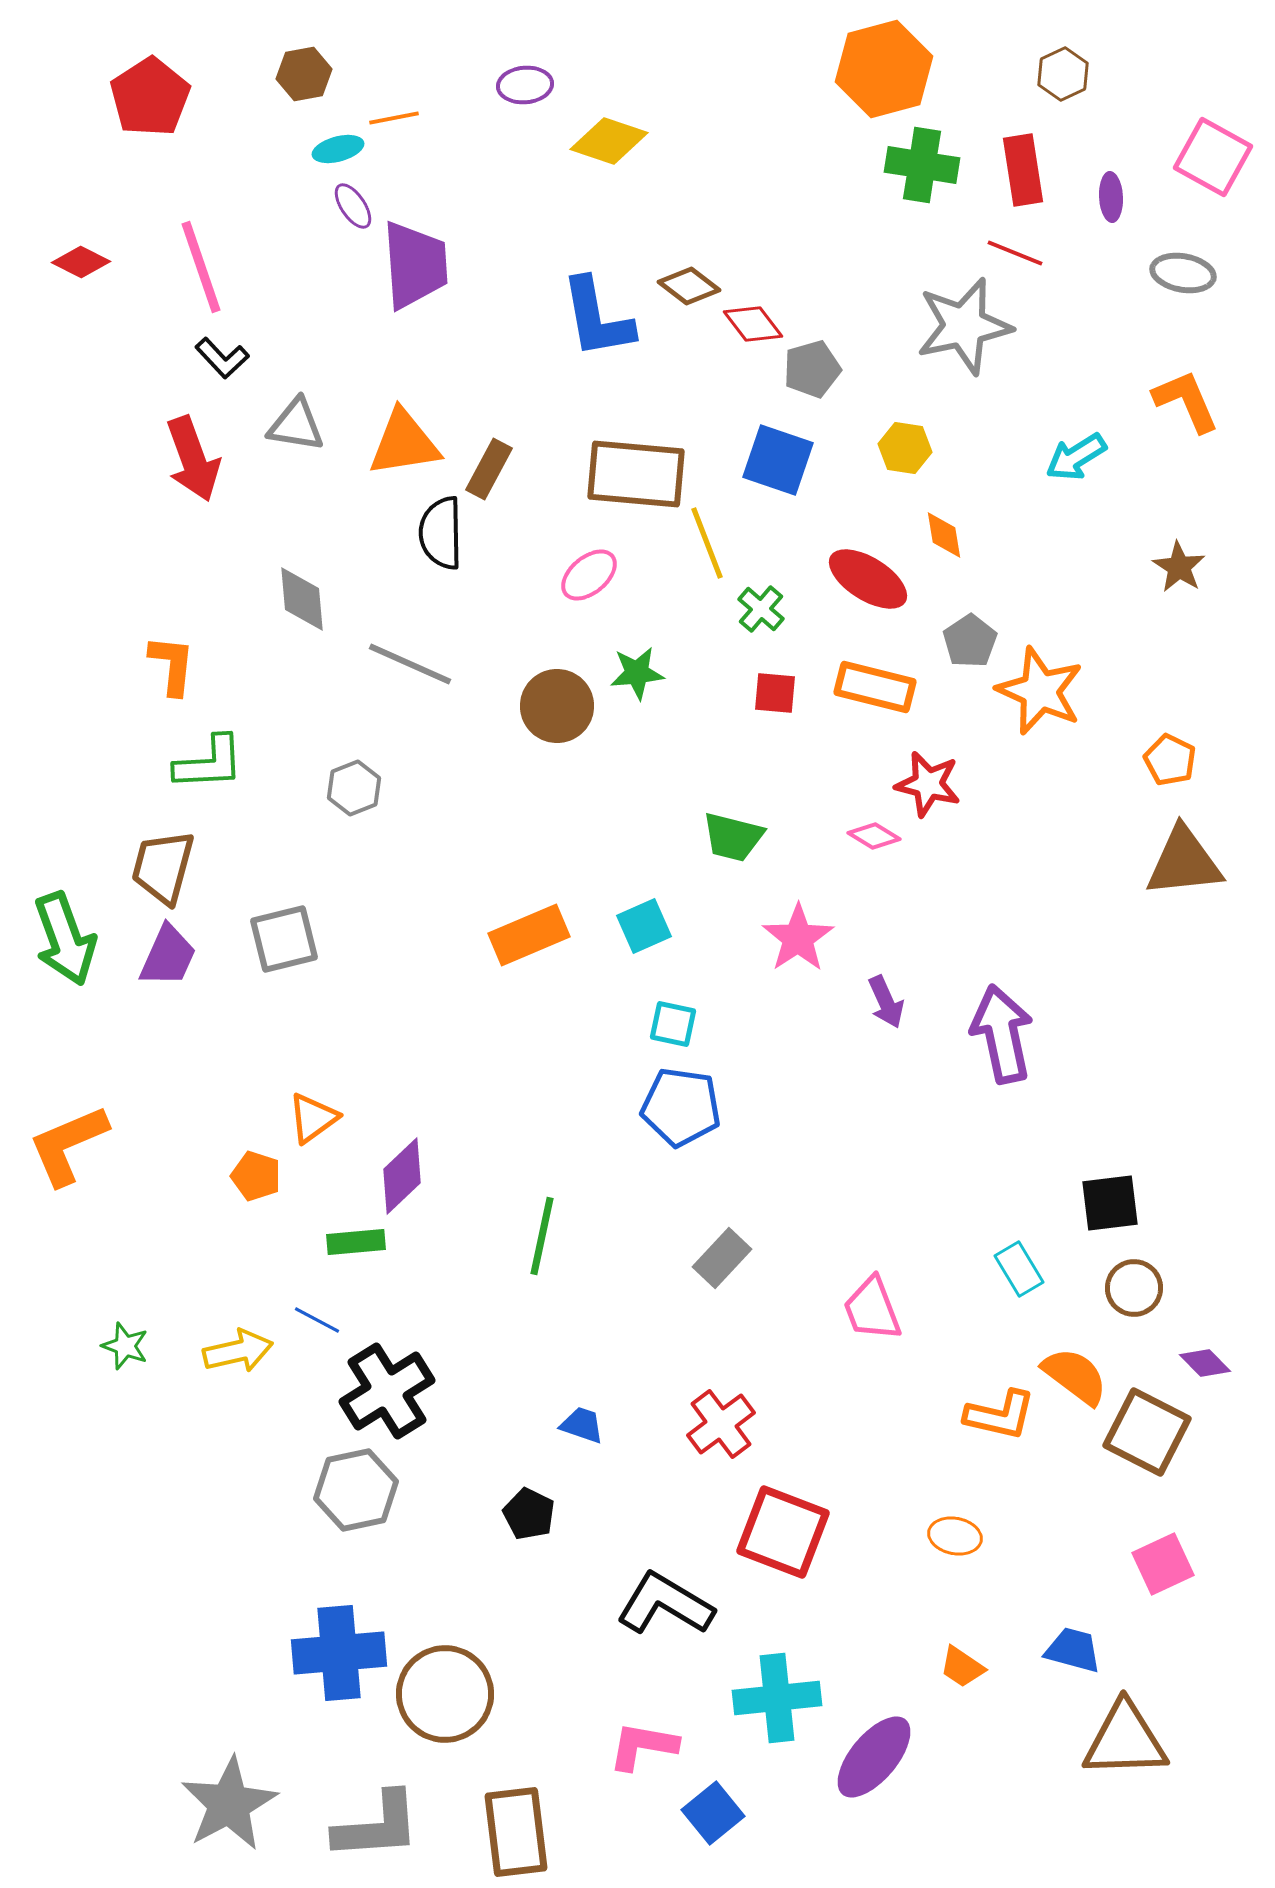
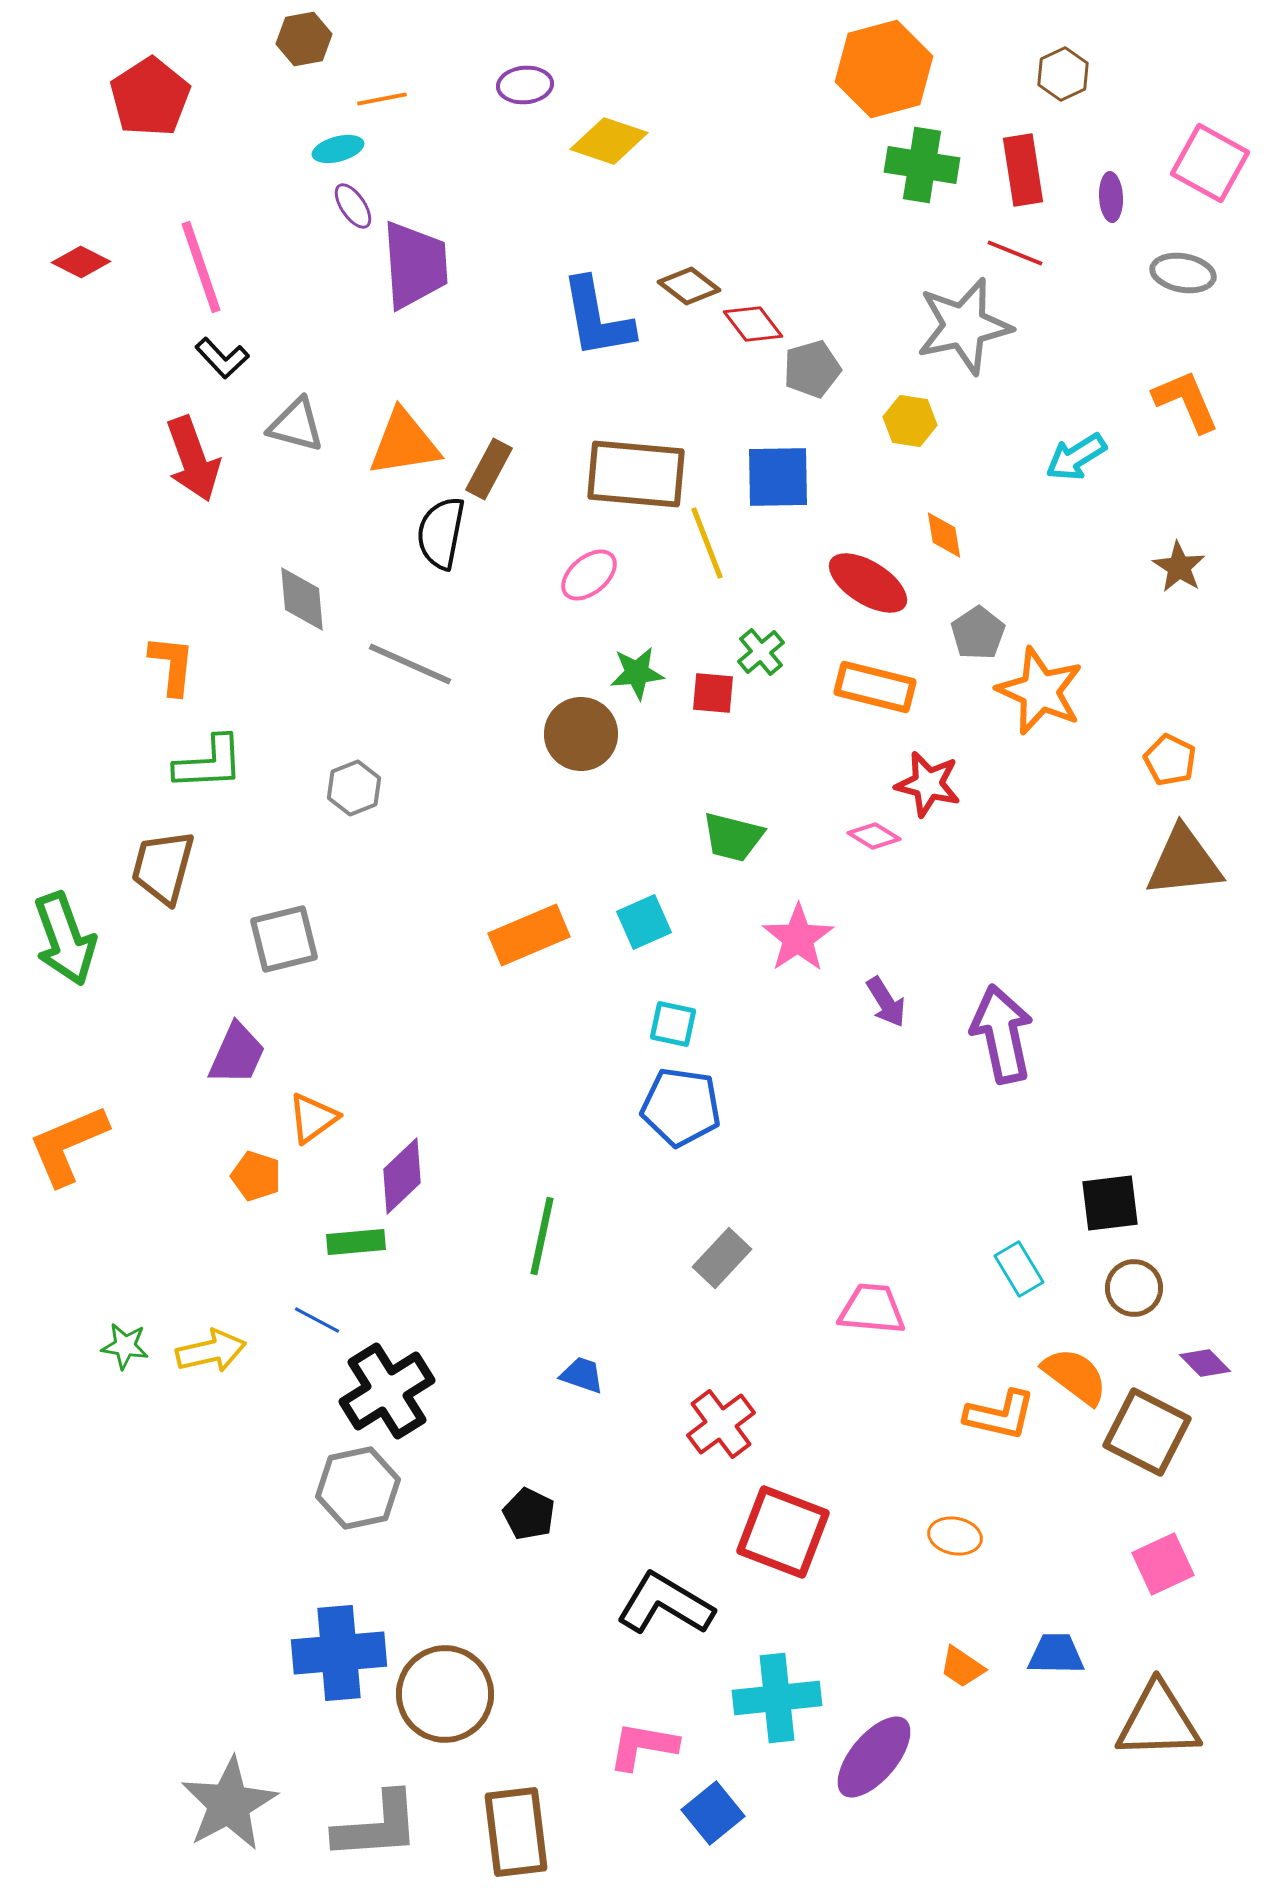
brown hexagon at (304, 74): moved 35 px up
orange line at (394, 118): moved 12 px left, 19 px up
pink square at (1213, 157): moved 3 px left, 6 px down
gray triangle at (296, 425): rotated 6 degrees clockwise
yellow hexagon at (905, 448): moved 5 px right, 27 px up
blue square at (778, 460): moved 17 px down; rotated 20 degrees counterclockwise
black semicircle at (441, 533): rotated 12 degrees clockwise
red ellipse at (868, 579): moved 4 px down
green cross at (761, 609): moved 43 px down; rotated 9 degrees clockwise
gray pentagon at (970, 641): moved 8 px right, 8 px up
red square at (775, 693): moved 62 px left
brown circle at (557, 706): moved 24 px right, 28 px down
cyan square at (644, 926): moved 4 px up
purple trapezoid at (168, 956): moved 69 px right, 98 px down
purple arrow at (886, 1002): rotated 8 degrees counterclockwise
pink trapezoid at (872, 1309): rotated 116 degrees clockwise
green star at (125, 1346): rotated 12 degrees counterclockwise
yellow arrow at (238, 1351): moved 27 px left
blue trapezoid at (582, 1425): moved 50 px up
gray hexagon at (356, 1490): moved 2 px right, 2 px up
blue trapezoid at (1073, 1650): moved 17 px left, 4 px down; rotated 14 degrees counterclockwise
brown triangle at (1125, 1740): moved 33 px right, 19 px up
